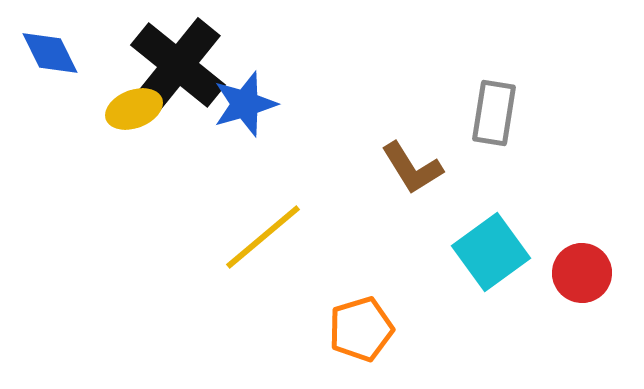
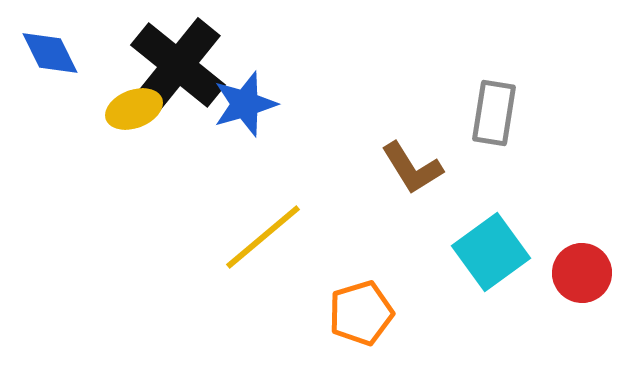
orange pentagon: moved 16 px up
